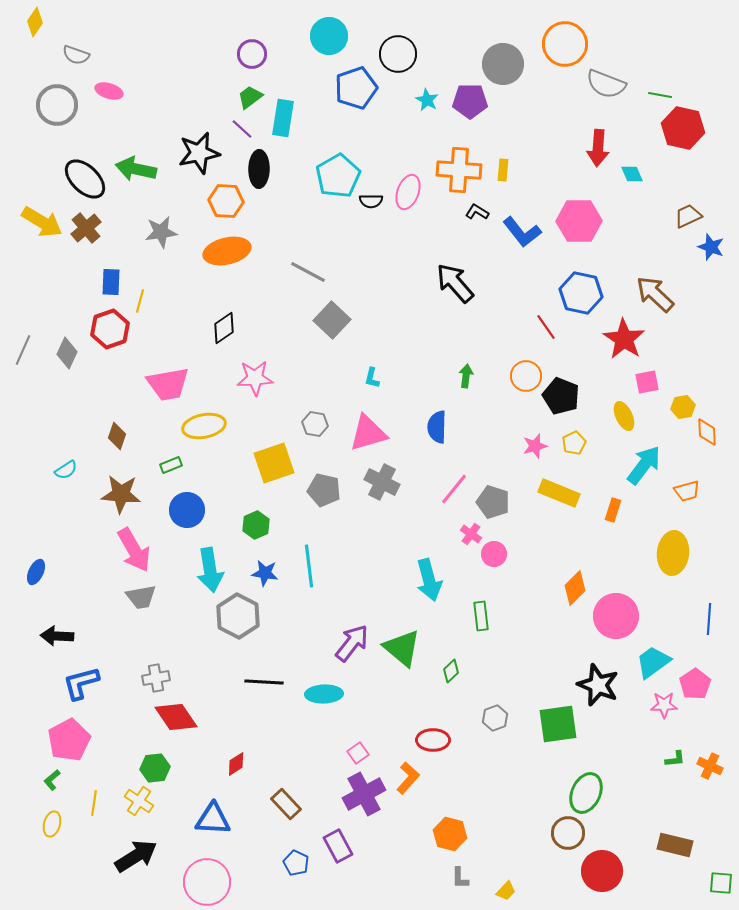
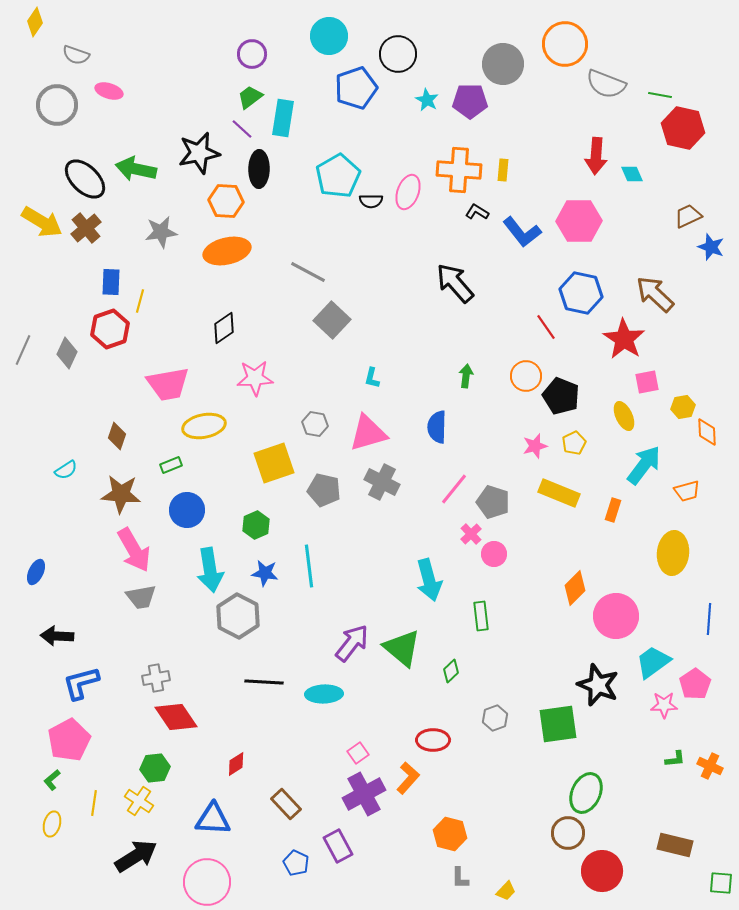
red arrow at (598, 148): moved 2 px left, 8 px down
pink cross at (471, 534): rotated 10 degrees clockwise
